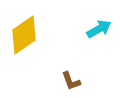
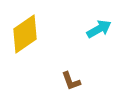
yellow diamond: moved 1 px right, 1 px up
